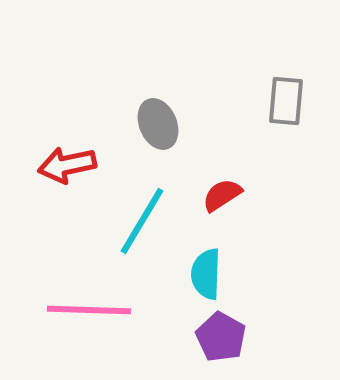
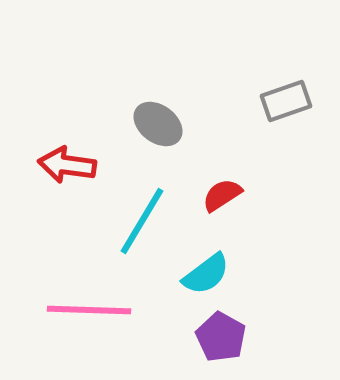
gray rectangle: rotated 66 degrees clockwise
gray ellipse: rotated 30 degrees counterclockwise
red arrow: rotated 20 degrees clockwise
cyan semicircle: rotated 129 degrees counterclockwise
